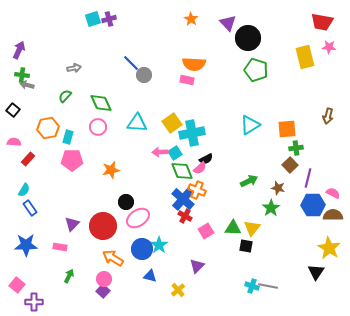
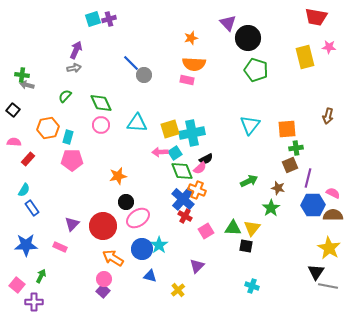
orange star at (191, 19): moved 19 px down; rotated 24 degrees clockwise
red trapezoid at (322, 22): moved 6 px left, 5 px up
purple arrow at (19, 50): moved 57 px right
yellow square at (172, 123): moved 2 px left, 6 px down; rotated 18 degrees clockwise
cyan triangle at (250, 125): rotated 20 degrees counterclockwise
pink circle at (98, 127): moved 3 px right, 2 px up
brown square at (290, 165): rotated 21 degrees clockwise
orange star at (111, 170): moved 7 px right, 6 px down
blue rectangle at (30, 208): moved 2 px right
pink rectangle at (60, 247): rotated 16 degrees clockwise
green arrow at (69, 276): moved 28 px left
gray line at (268, 286): moved 60 px right
